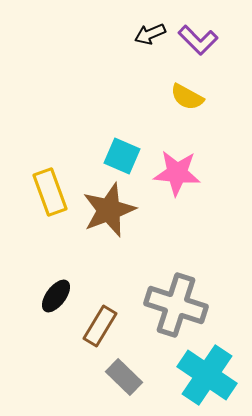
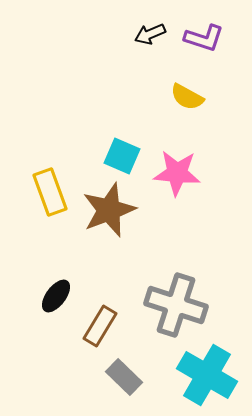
purple L-shape: moved 6 px right, 2 px up; rotated 27 degrees counterclockwise
cyan cross: rotated 4 degrees counterclockwise
